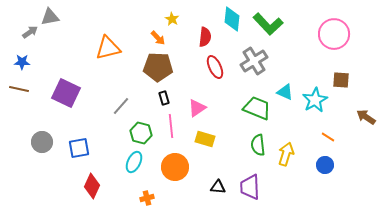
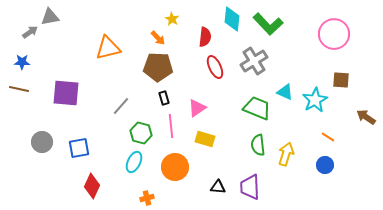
purple square: rotated 20 degrees counterclockwise
